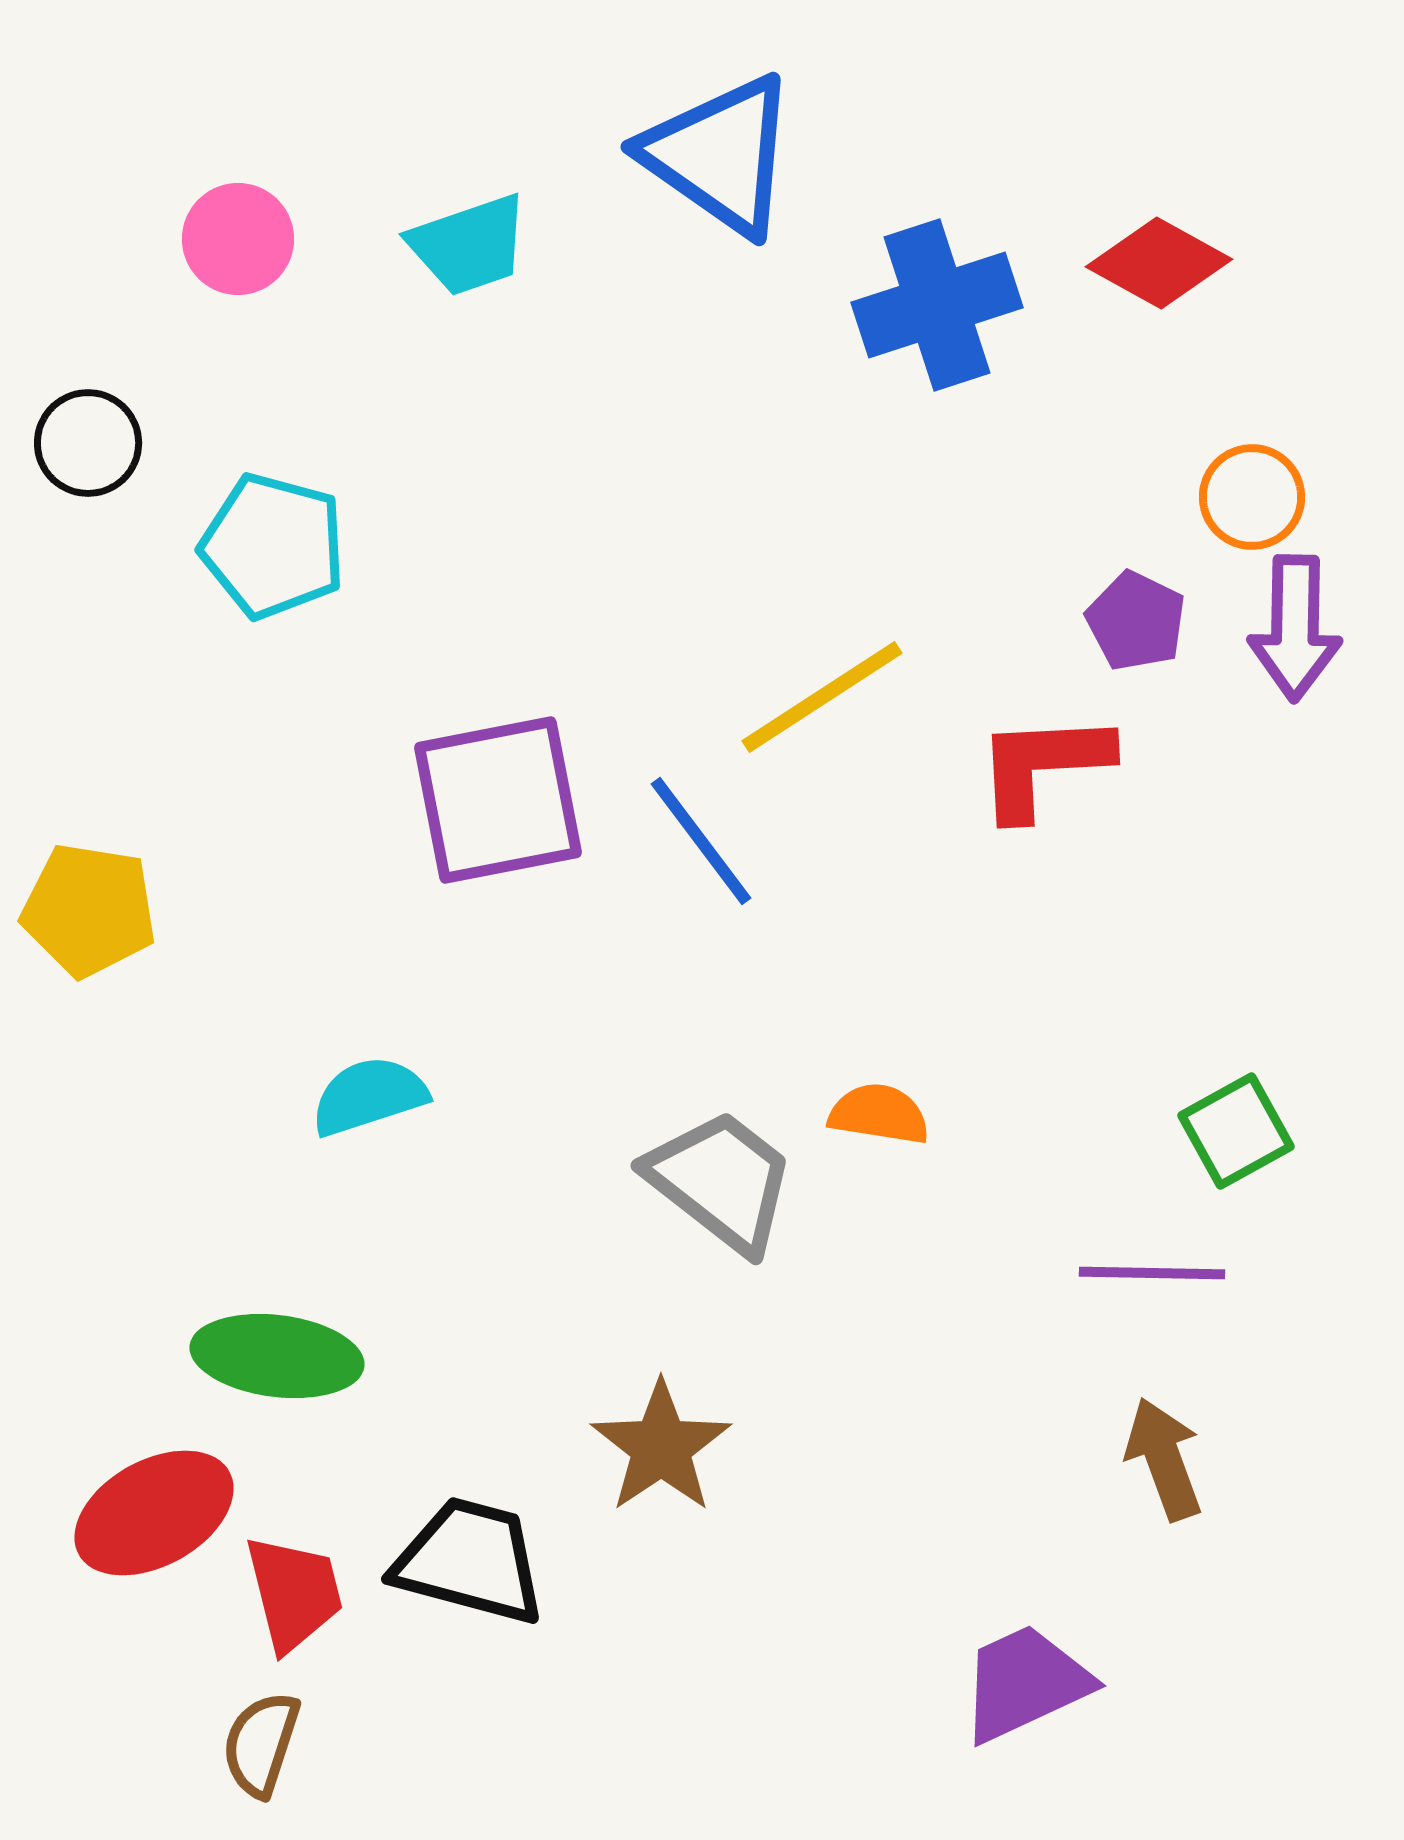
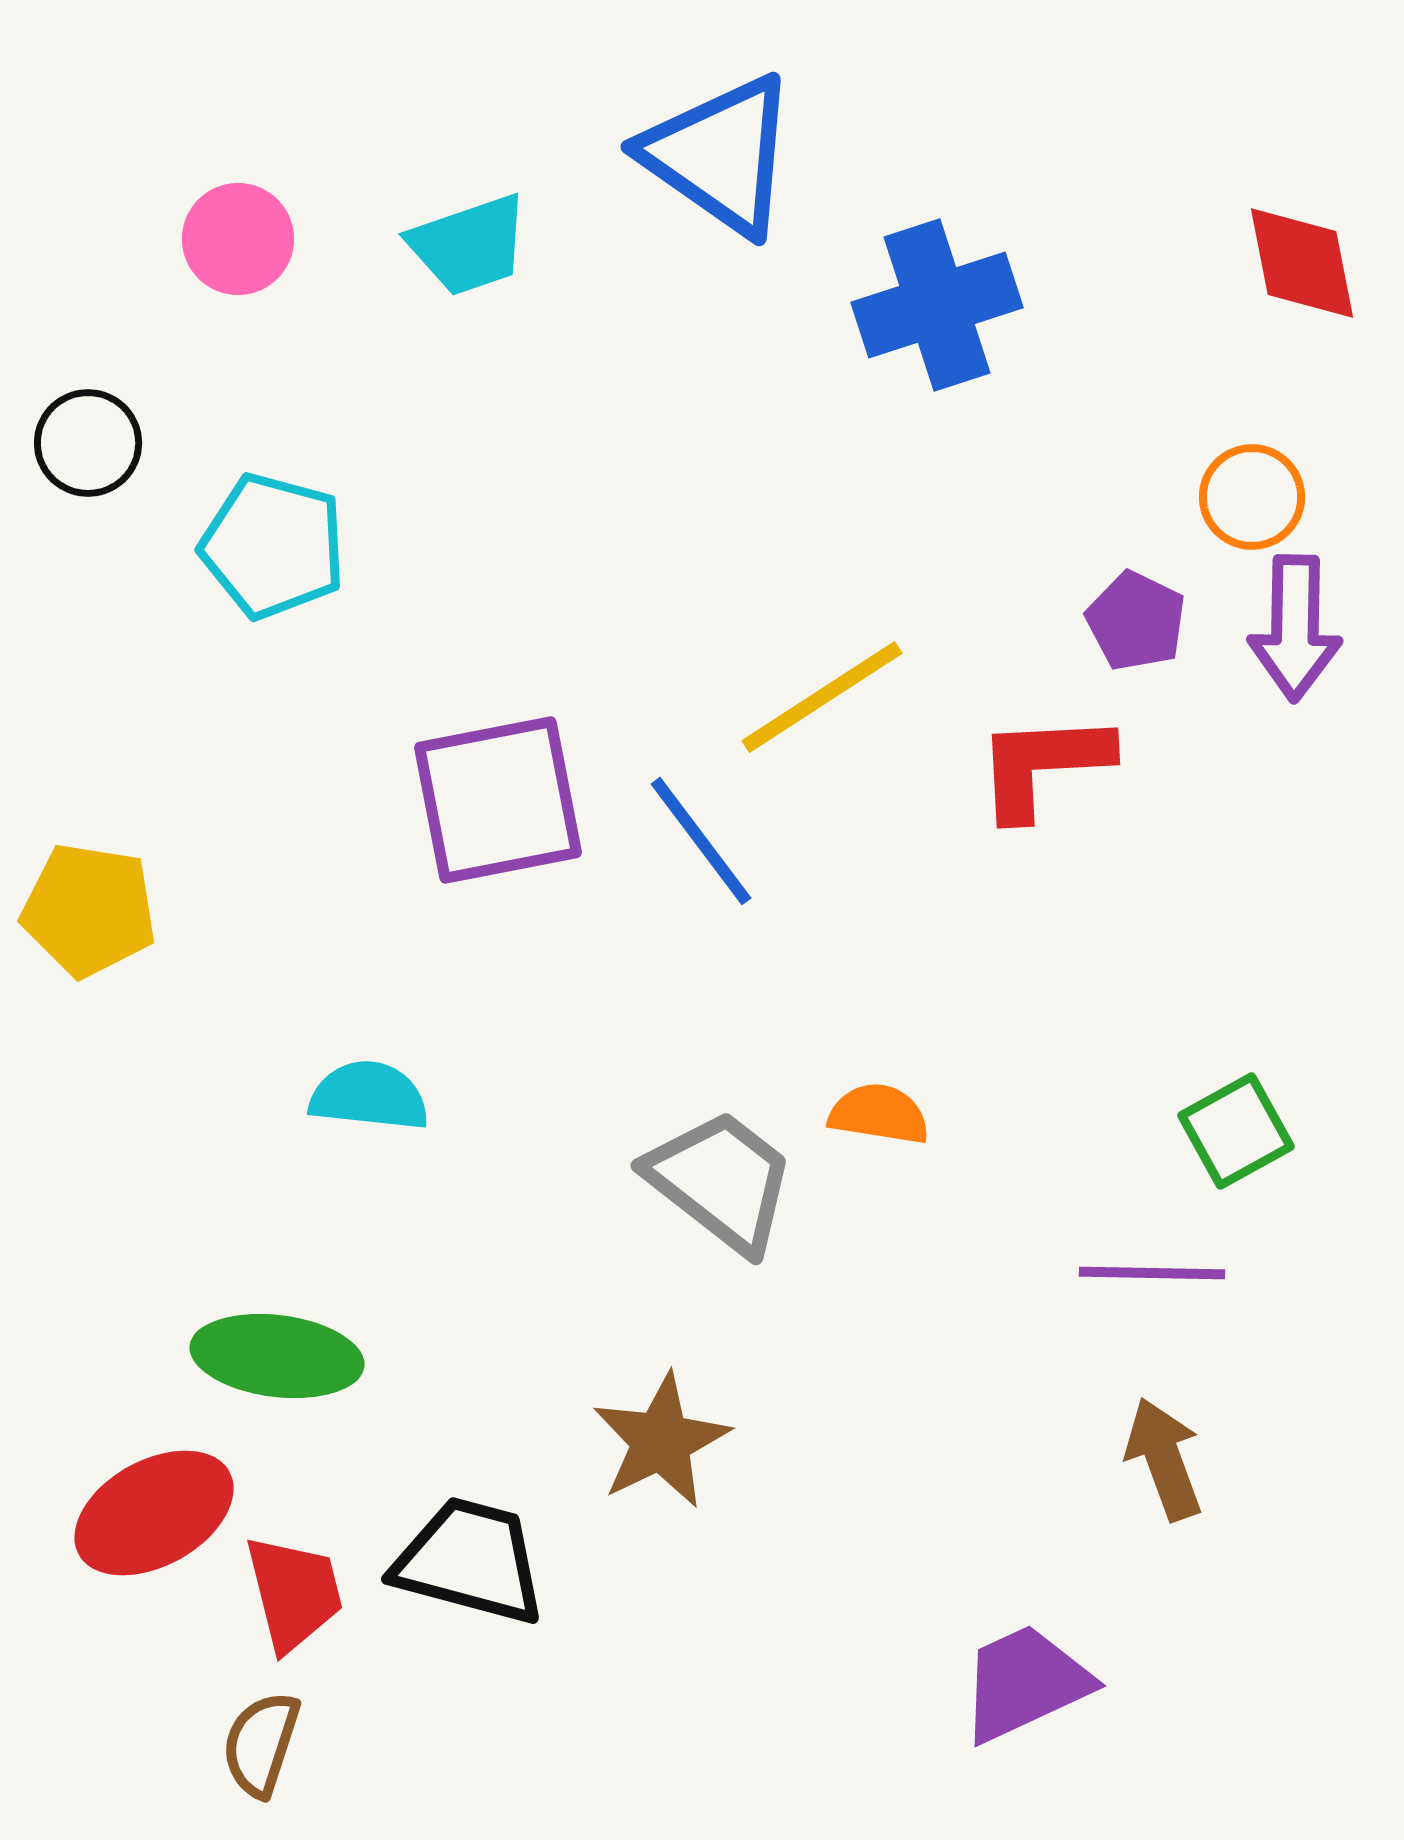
red diamond: moved 143 px right; rotated 50 degrees clockwise
cyan semicircle: rotated 24 degrees clockwise
brown star: moved 6 px up; rotated 8 degrees clockwise
